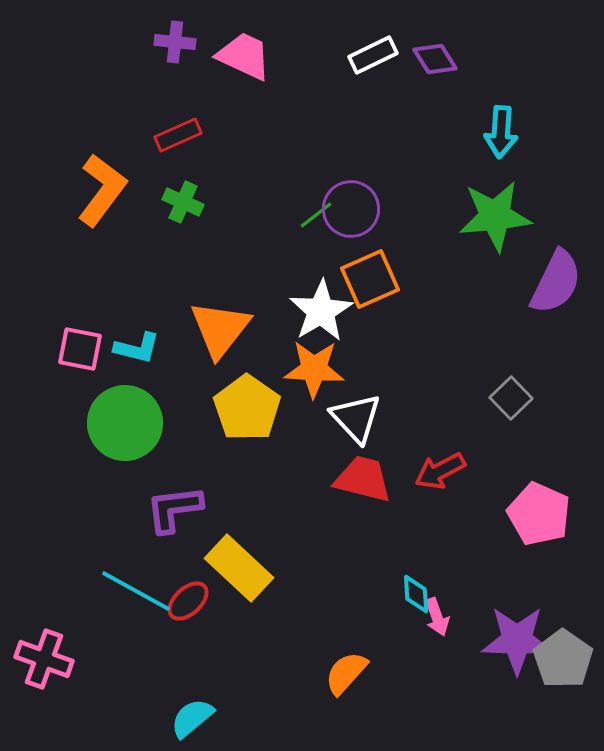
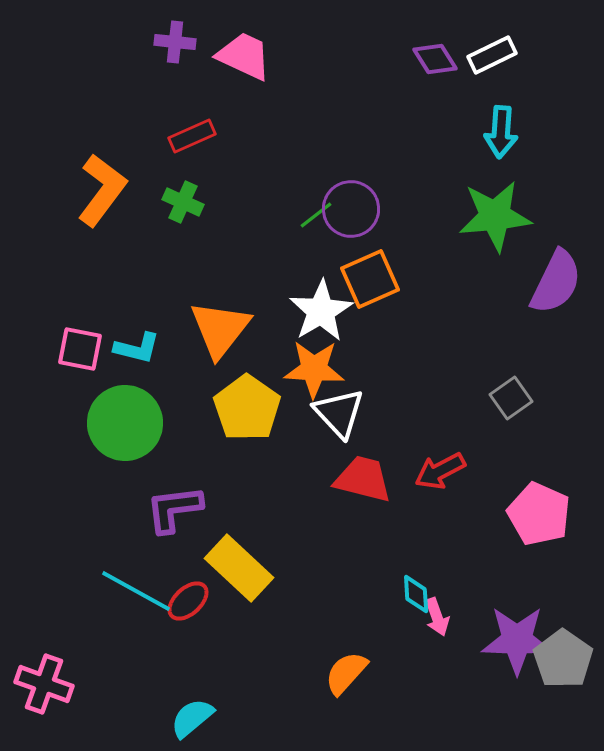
white rectangle: moved 119 px right
red rectangle: moved 14 px right, 1 px down
gray square: rotated 9 degrees clockwise
white triangle: moved 17 px left, 5 px up
pink cross: moved 25 px down
